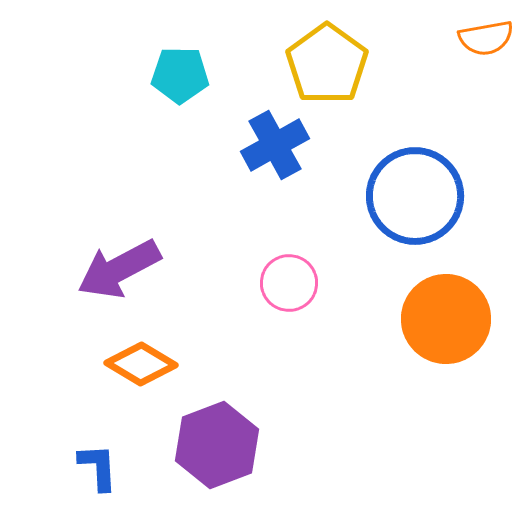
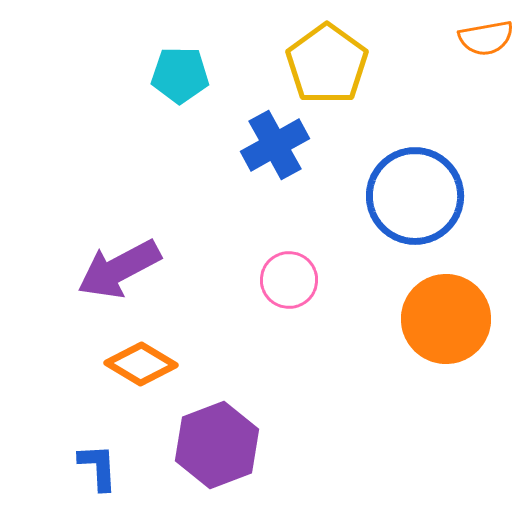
pink circle: moved 3 px up
